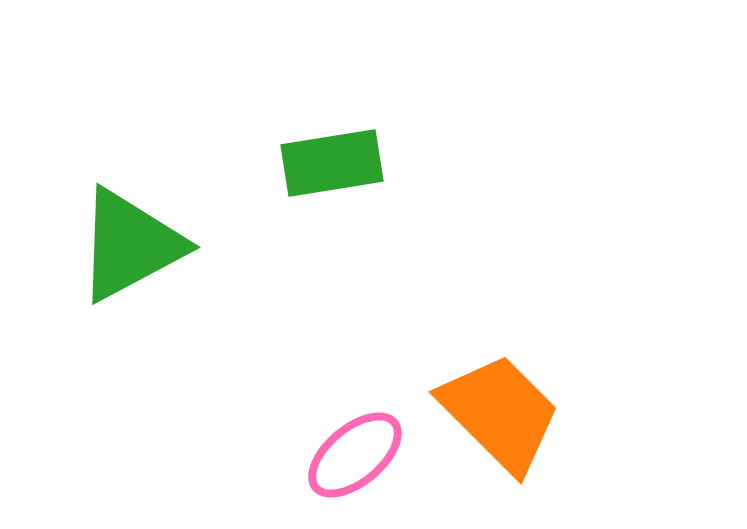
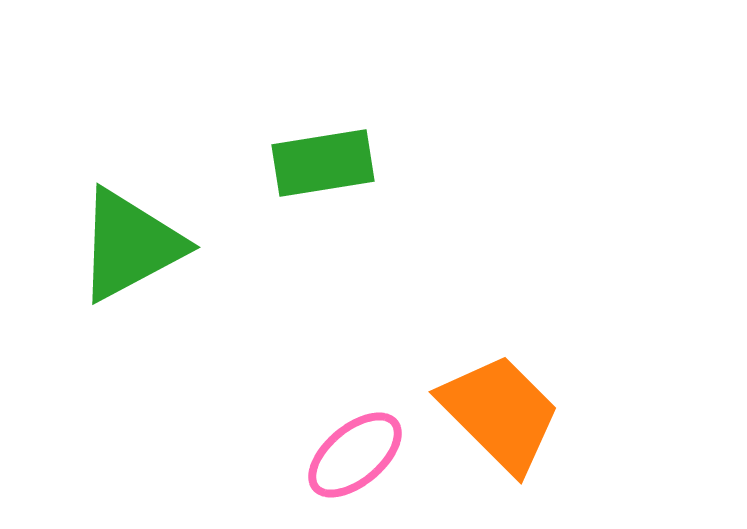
green rectangle: moved 9 px left
